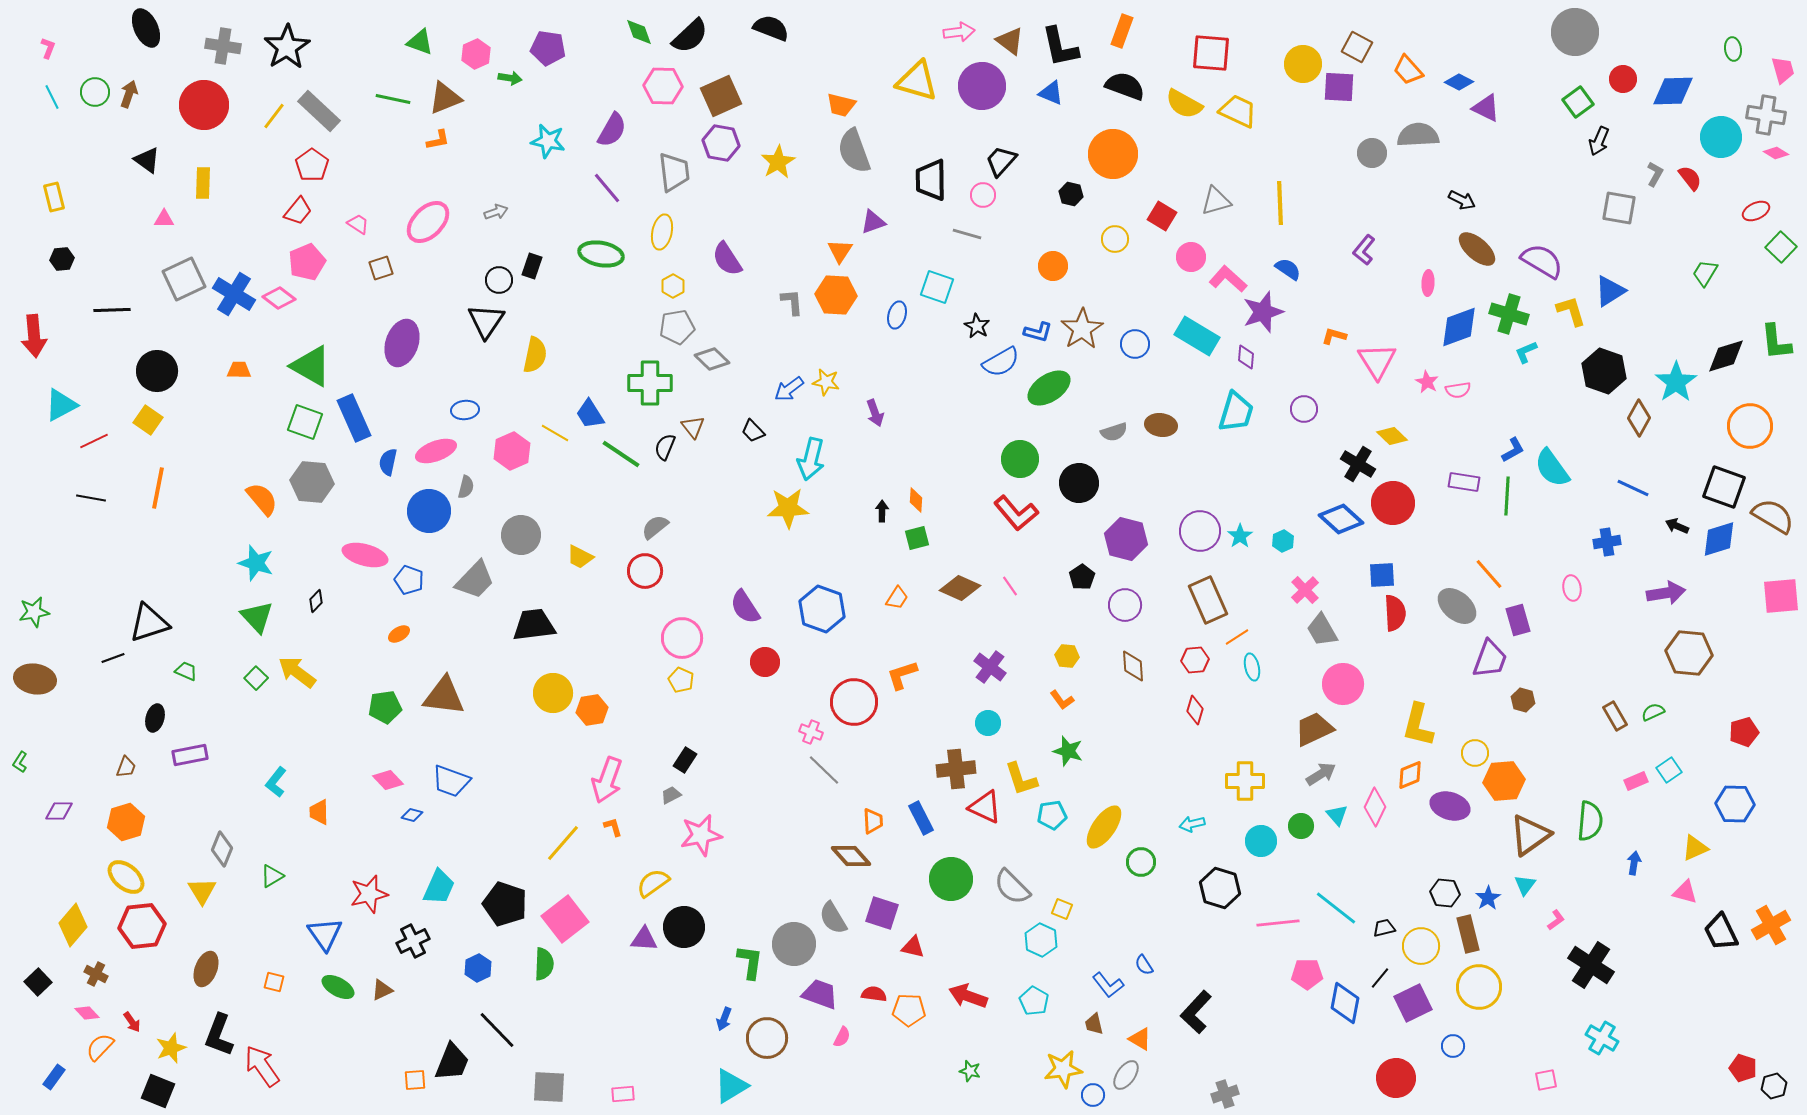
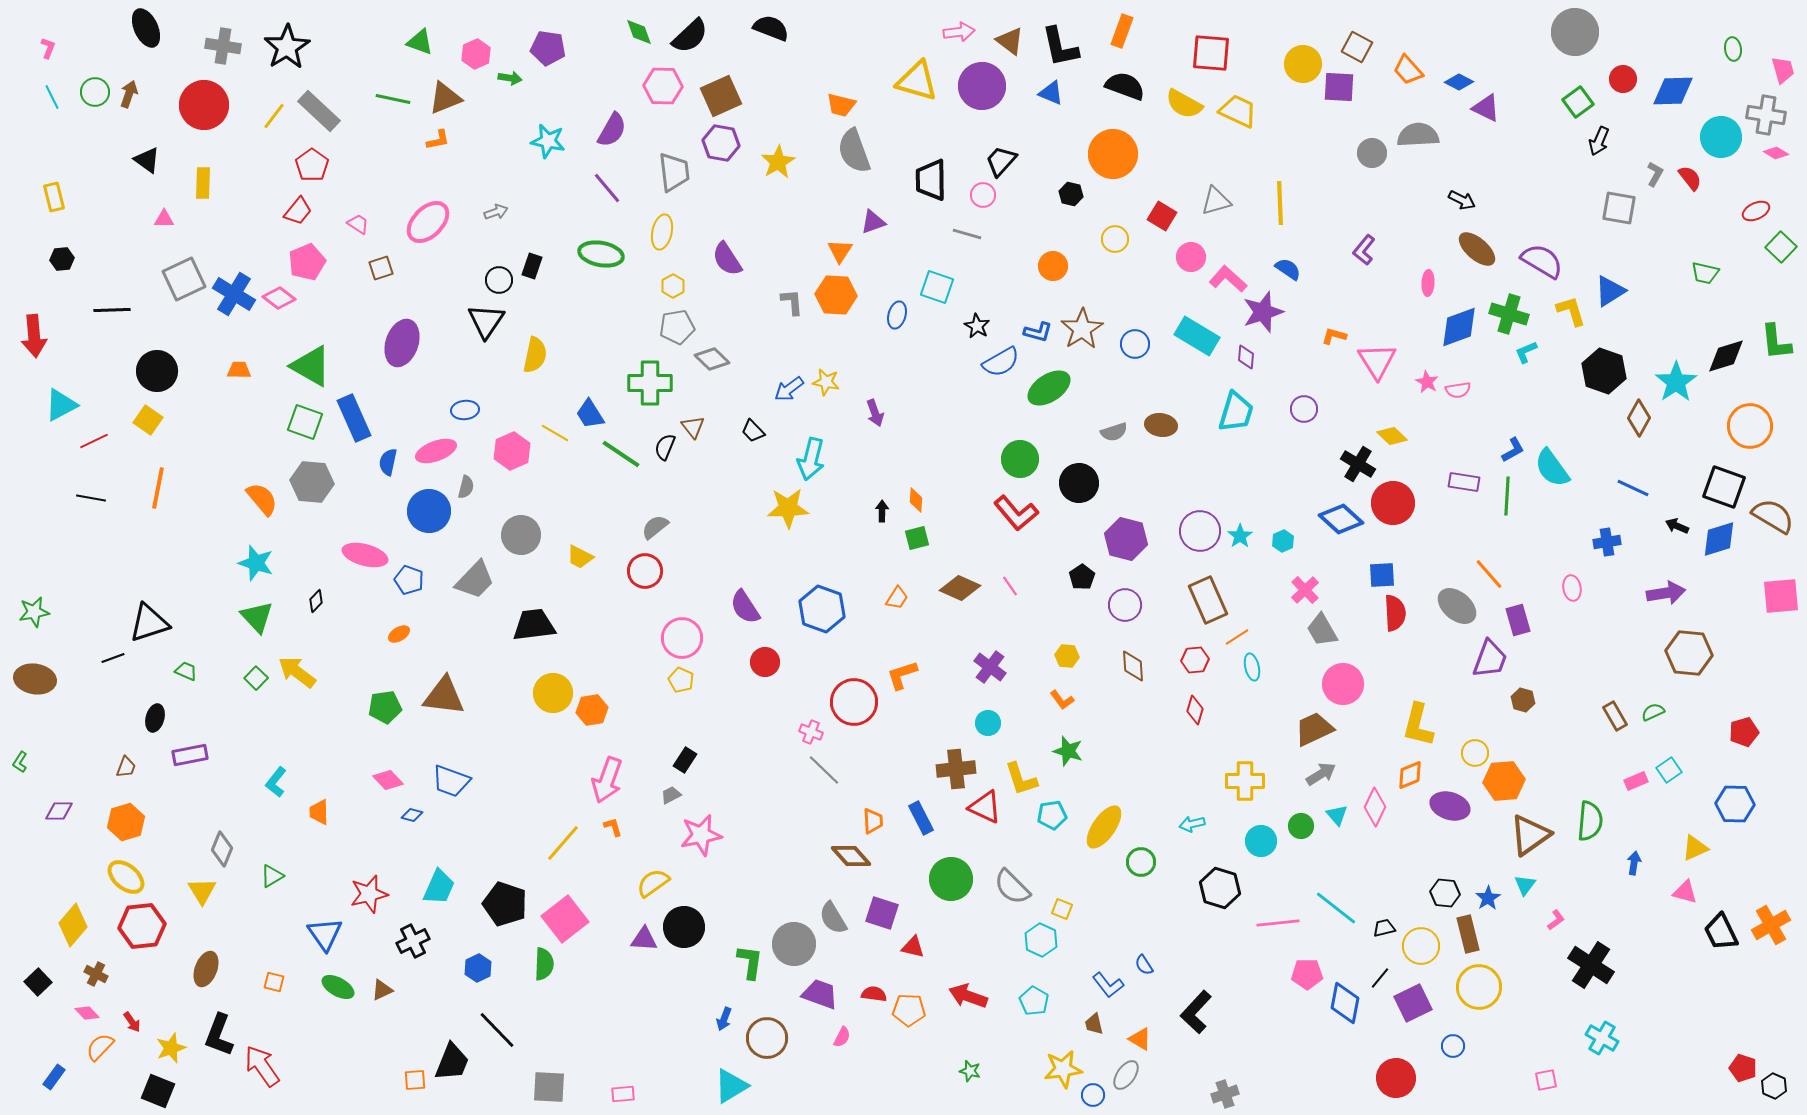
green trapezoid at (1705, 273): rotated 108 degrees counterclockwise
black hexagon at (1774, 1086): rotated 20 degrees counterclockwise
